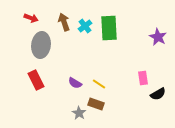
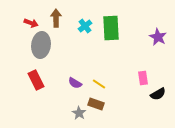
red arrow: moved 5 px down
brown arrow: moved 8 px left, 4 px up; rotated 18 degrees clockwise
green rectangle: moved 2 px right
